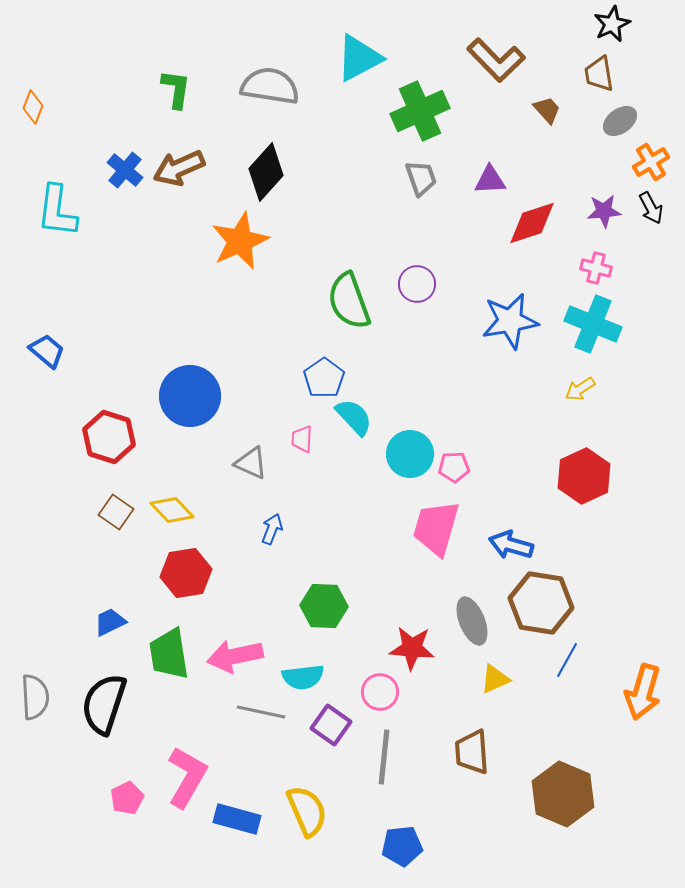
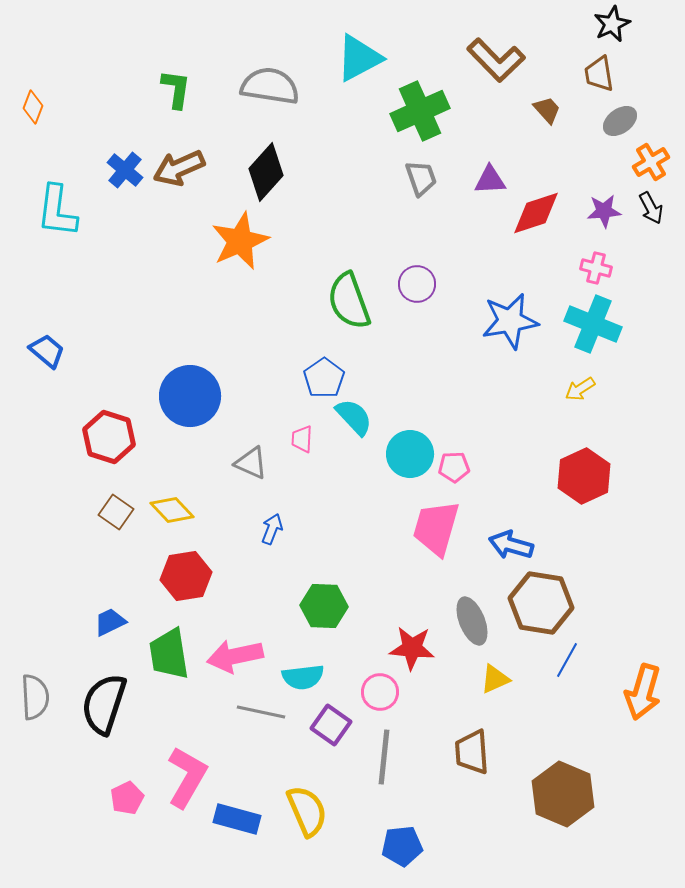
red diamond at (532, 223): moved 4 px right, 10 px up
red hexagon at (186, 573): moved 3 px down
